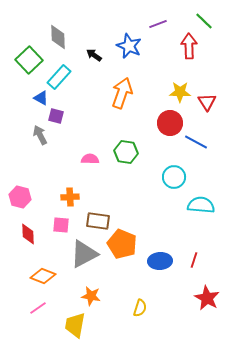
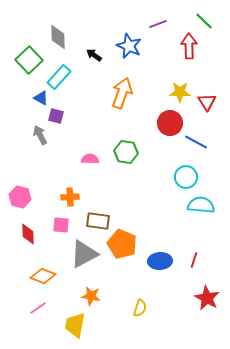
cyan circle: moved 12 px right
